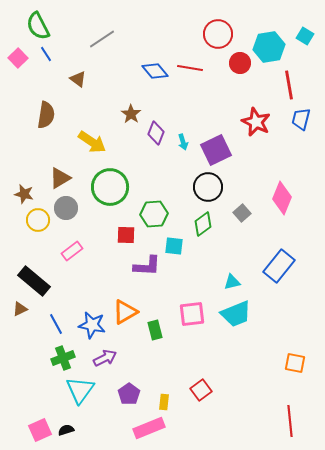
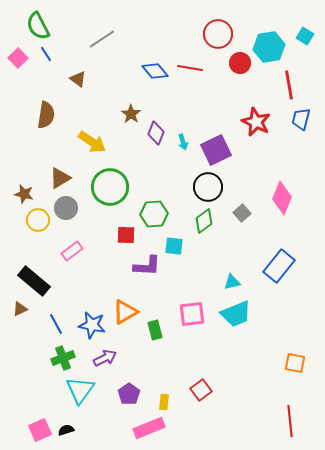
green diamond at (203, 224): moved 1 px right, 3 px up
